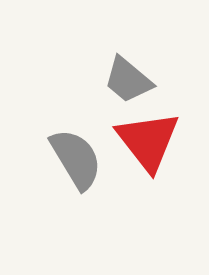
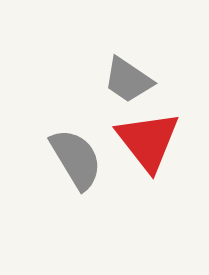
gray trapezoid: rotated 6 degrees counterclockwise
